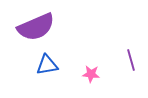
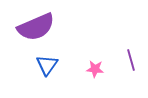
blue triangle: rotated 45 degrees counterclockwise
pink star: moved 4 px right, 5 px up
